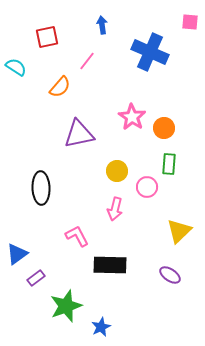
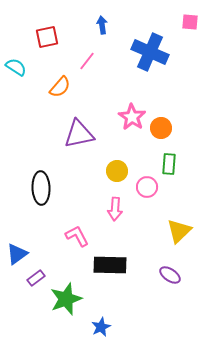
orange circle: moved 3 px left
pink arrow: rotated 10 degrees counterclockwise
green star: moved 7 px up
